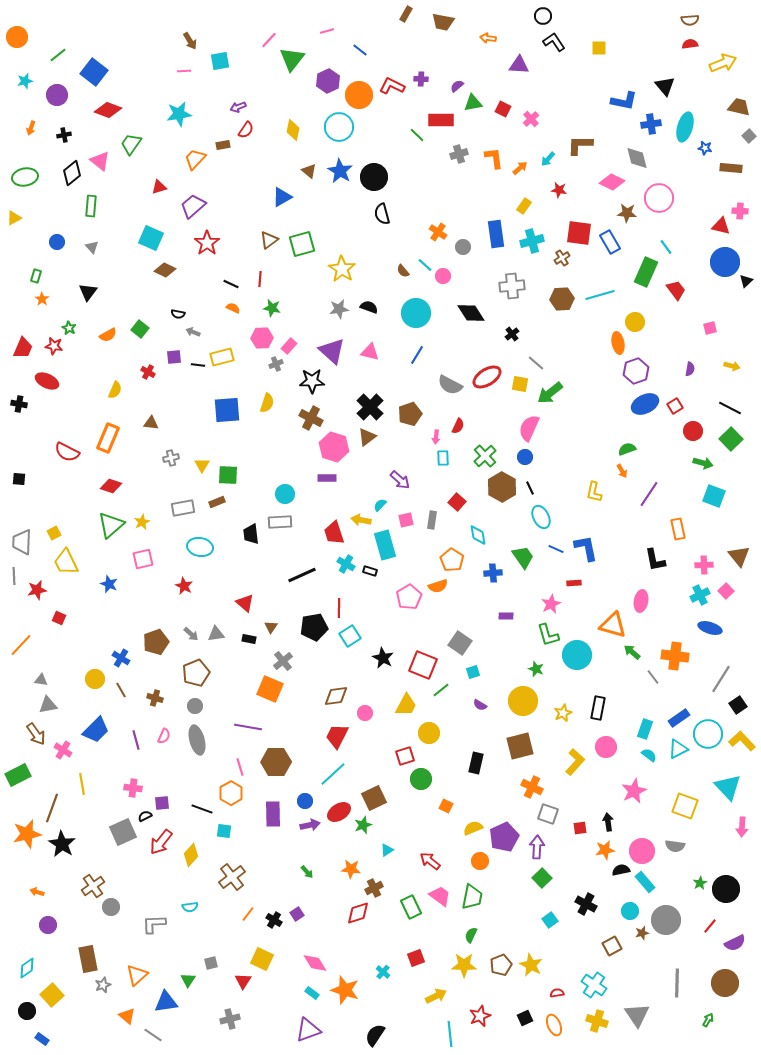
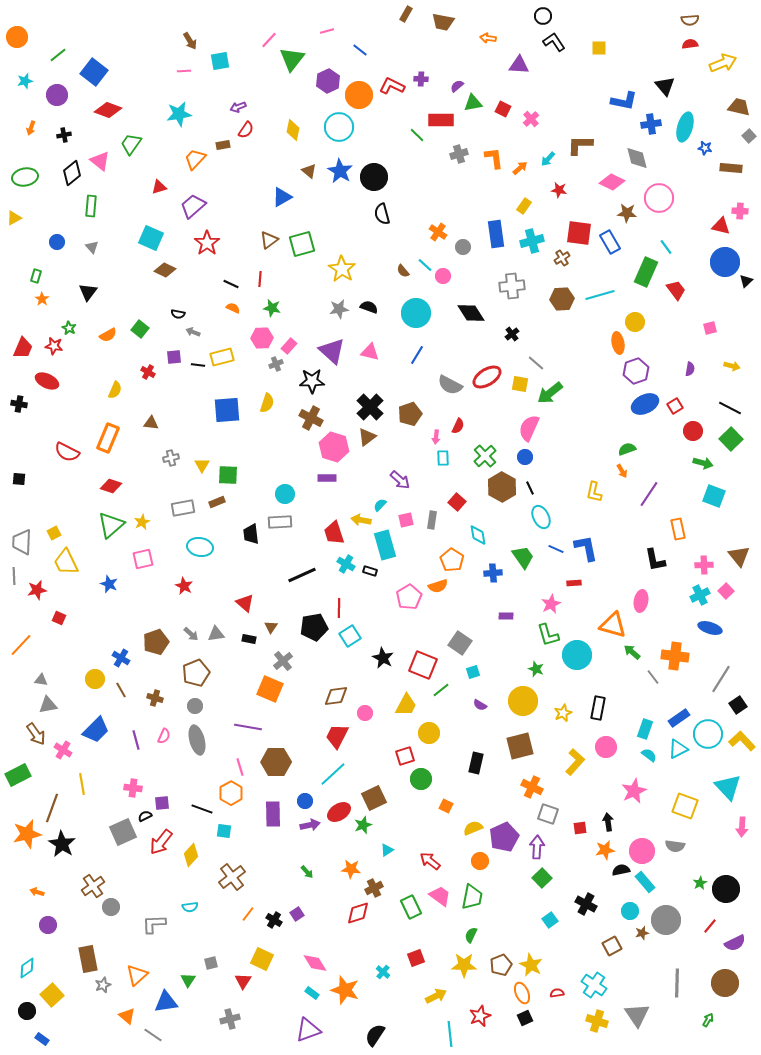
orange ellipse at (554, 1025): moved 32 px left, 32 px up
